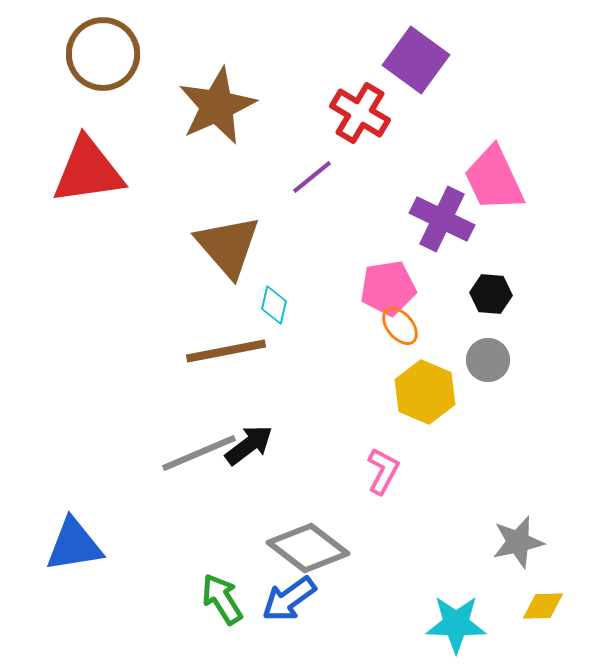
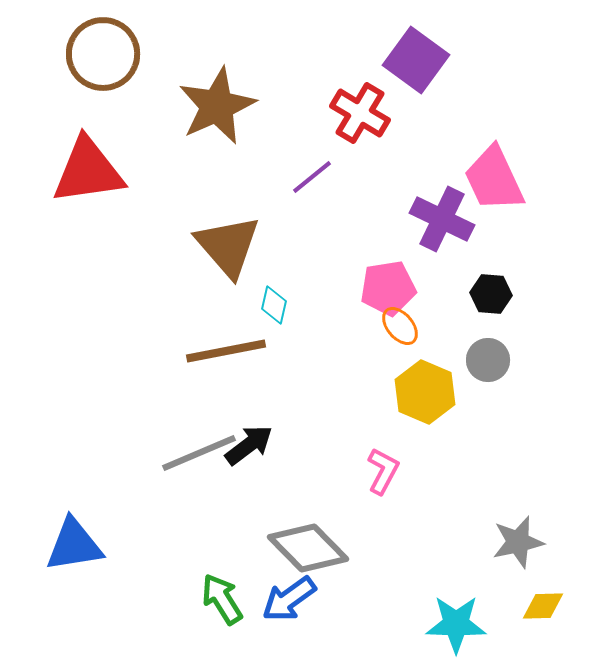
gray diamond: rotated 8 degrees clockwise
